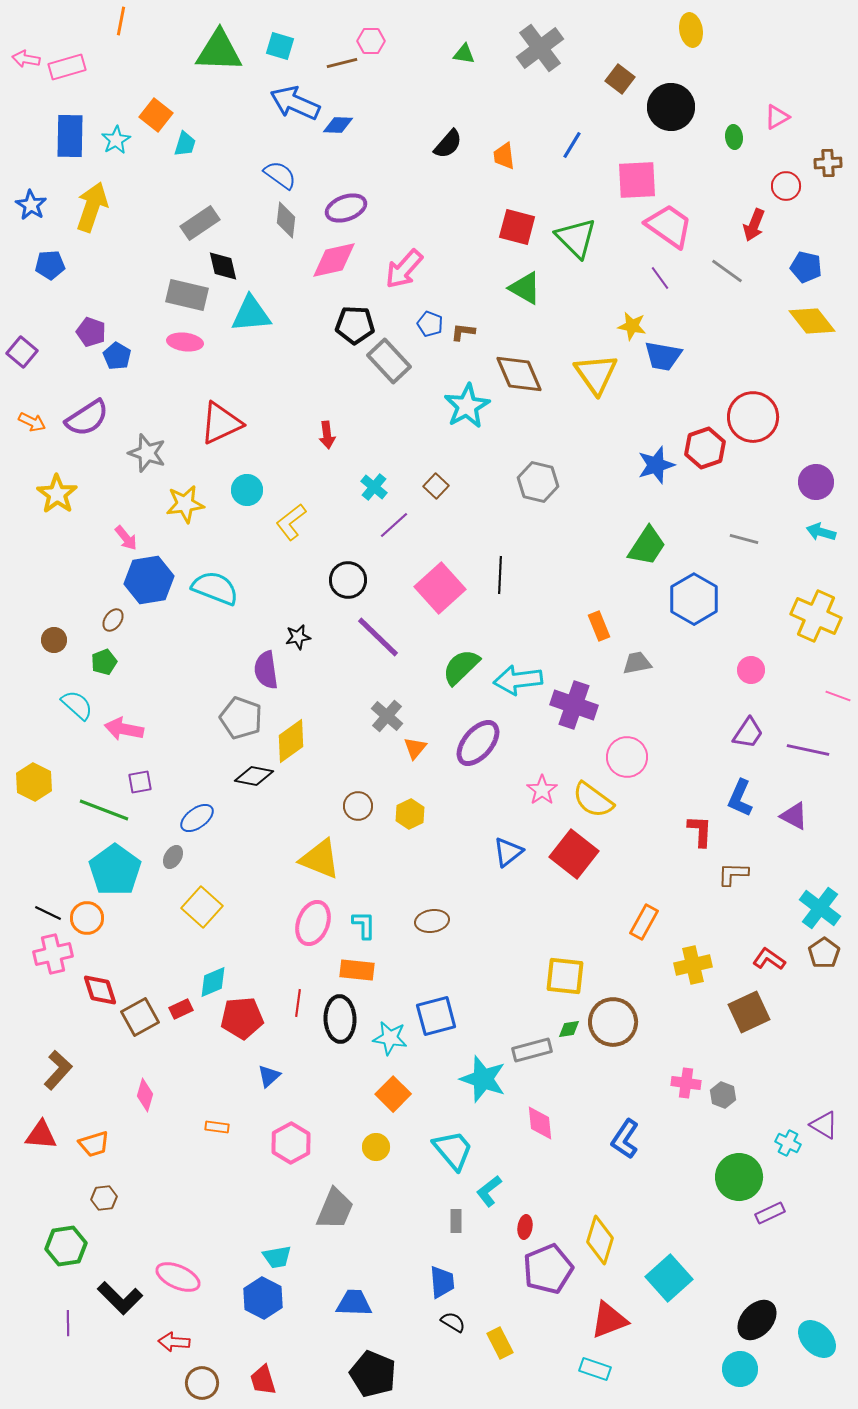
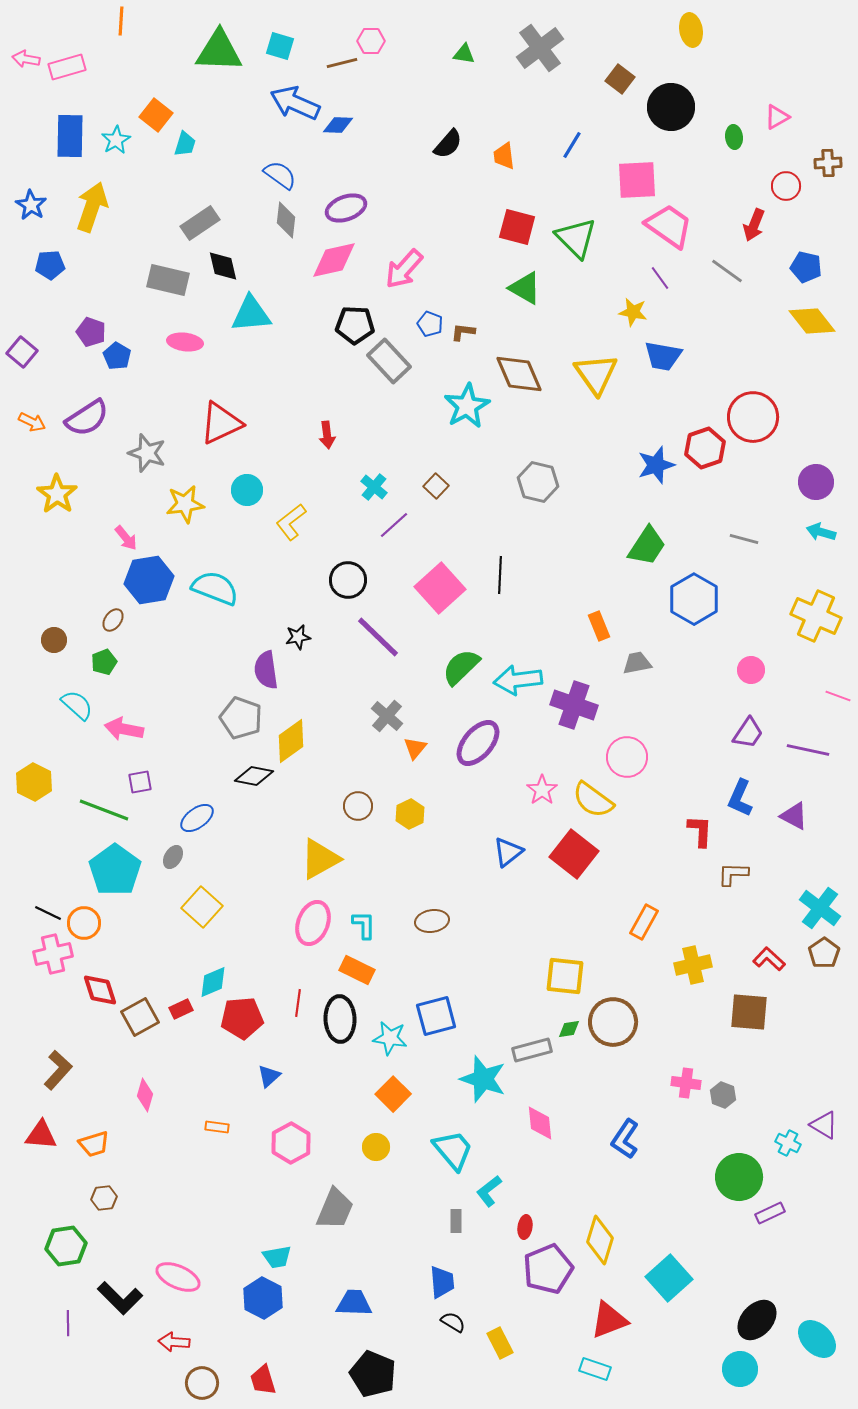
orange line at (121, 21): rotated 8 degrees counterclockwise
gray rectangle at (187, 295): moved 19 px left, 15 px up
yellow star at (632, 326): moved 1 px right, 14 px up
yellow triangle at (320, 859): rotated 51 degrees counterclockwise
orange circle at (87, 918): moved 3 px left, 5 px down
red L-shape at (769, 959): rotated 8 degrees clockwise
orange rectangle at (357, 970): rotated 20 degrees clockwise
brown square at (749, 1012): rotated 30 degrees clockwise
